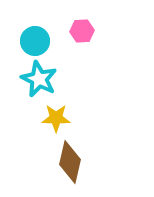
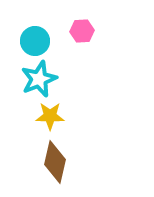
cyan star: rotated 24 degrees clockwise
yellow star: moved 6 px left, 2 px up
brown diamond: moved 15 px left
